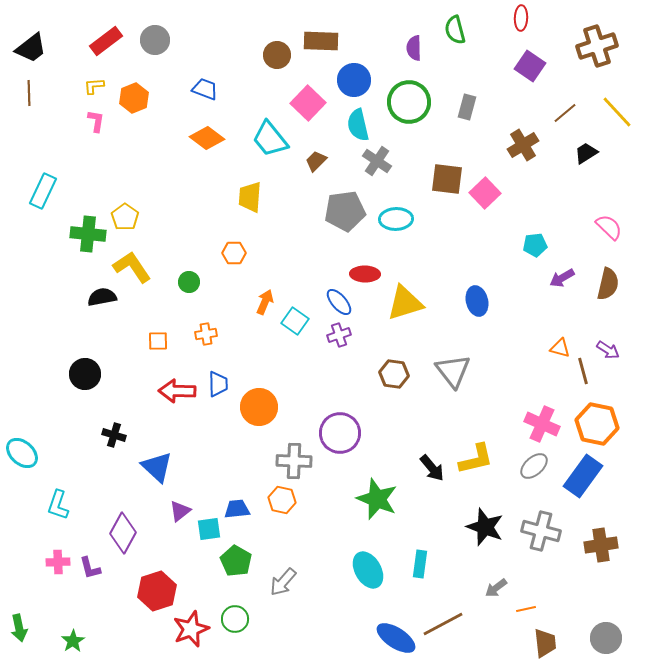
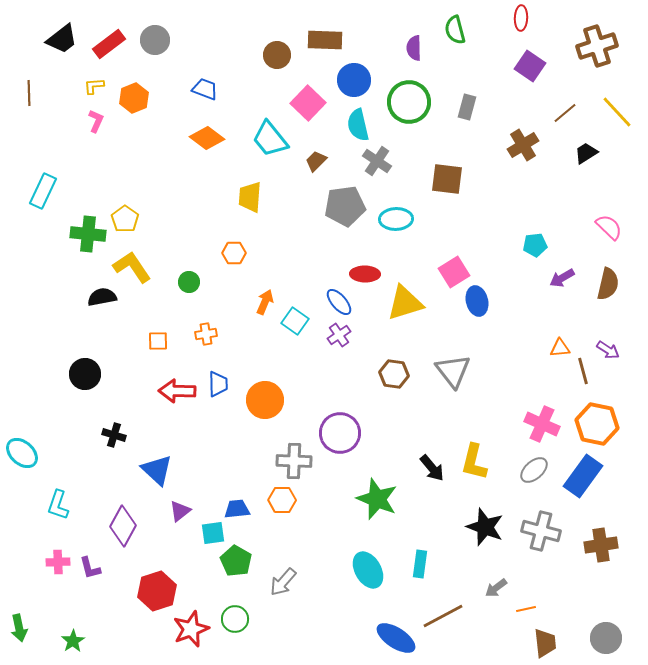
red rectangle at (106, 41): moved 3 px right, 3 px down
brown rectangle at (321, 41): moved 4 px right, 1 px up
black trapezoid at (31, 48): moved 31 px right, 9 px up
pink L-shape at (96, 121): rotated 15 degrees clockwise
pink square at (485, 193): moved 31 px left, 79 px down; rotated 12 degrees clockwise
gray pentagon at (345, 211): moved 5 px up
yellow pentagon at (125, 217): moved 2 px down
purple cross at (339, 335): rotated 15 degrees counterclockwise
orange triangle at (560, 348): rotated 20 degrees counterclockwise
orange circle at (259, 407): moved 6 px right, 7 px up
yellow L-shape at (476, 459): moved 2 px left, 3 px down; rotated 117 degrees clockwise
gray ellipse at (534, 466): moved 4 px down
blue triangle at (157, 467): moved 3 px down
orange hexagon at (282, 500): rotated 12 degrees counterclockwise
cyan square at (209, 529): moved 4 px right, 4 px down
purple diamond at (123, 533): moved 7 px up
brown line at (443, 624): moved 8 px up
